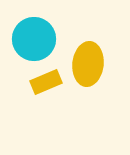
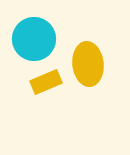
yellow ellipse: rotated 12 degrees counterclockwise
